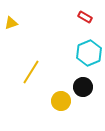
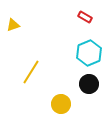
yellow triangle: moved 2 px right, 2 px down
black circle: moved 6 px right, 3 px up
yellow circle: moved 3 px down
